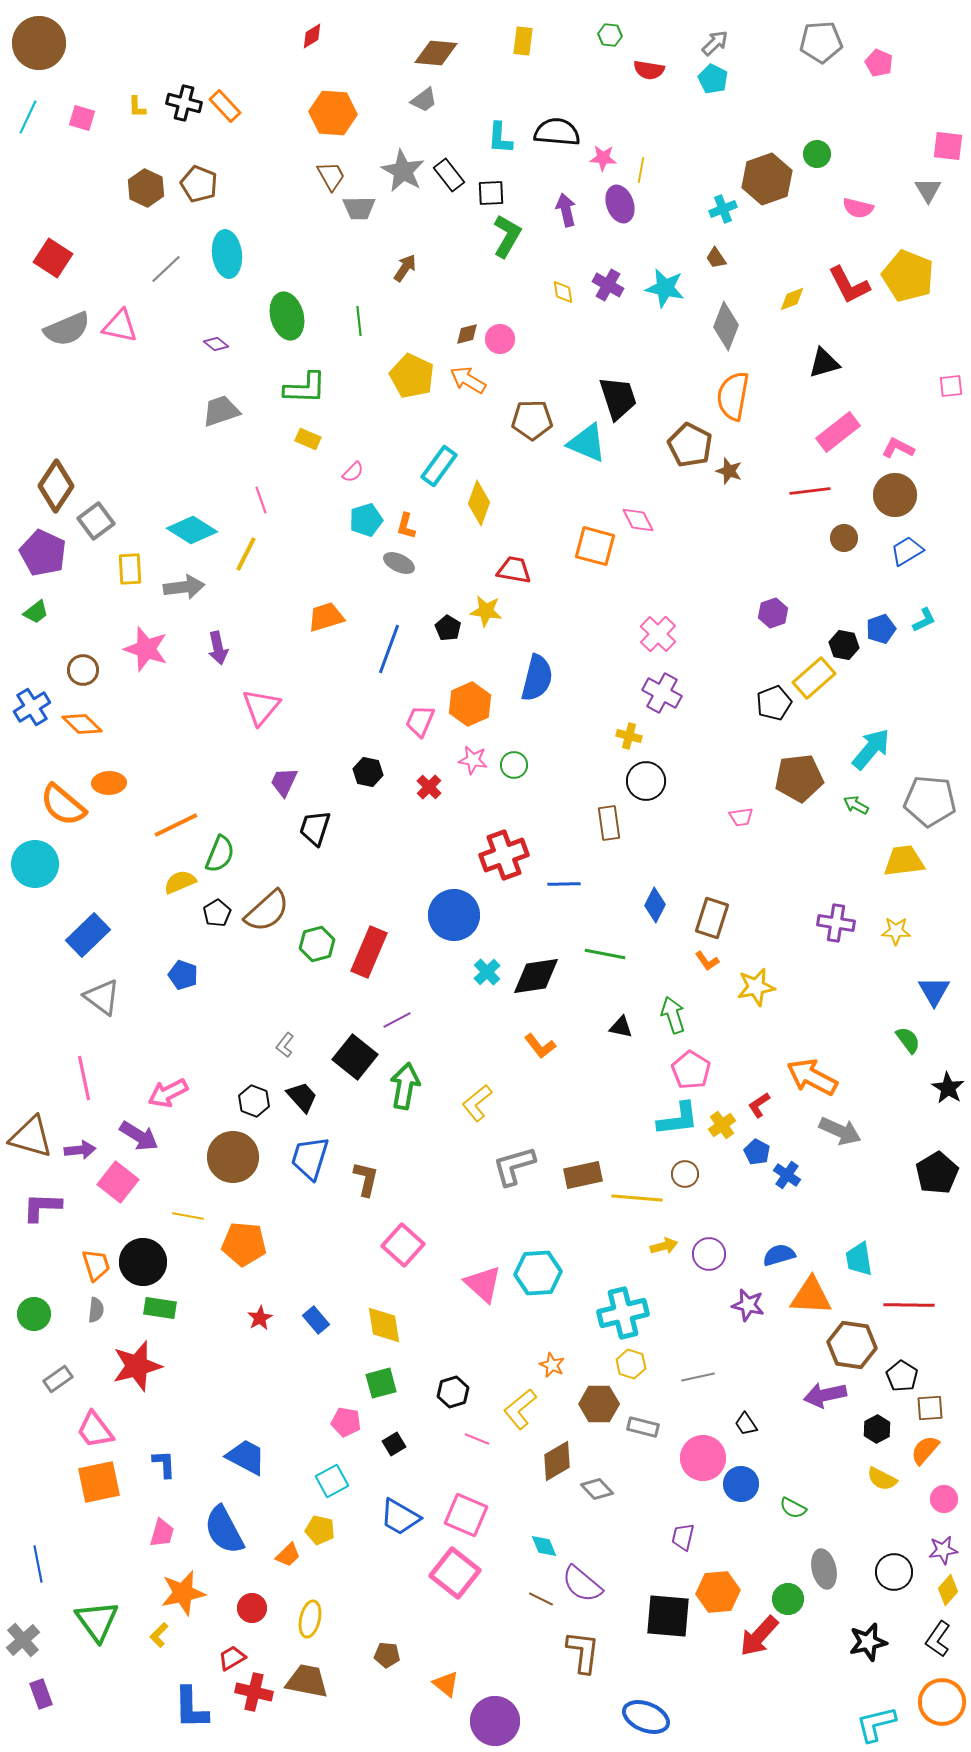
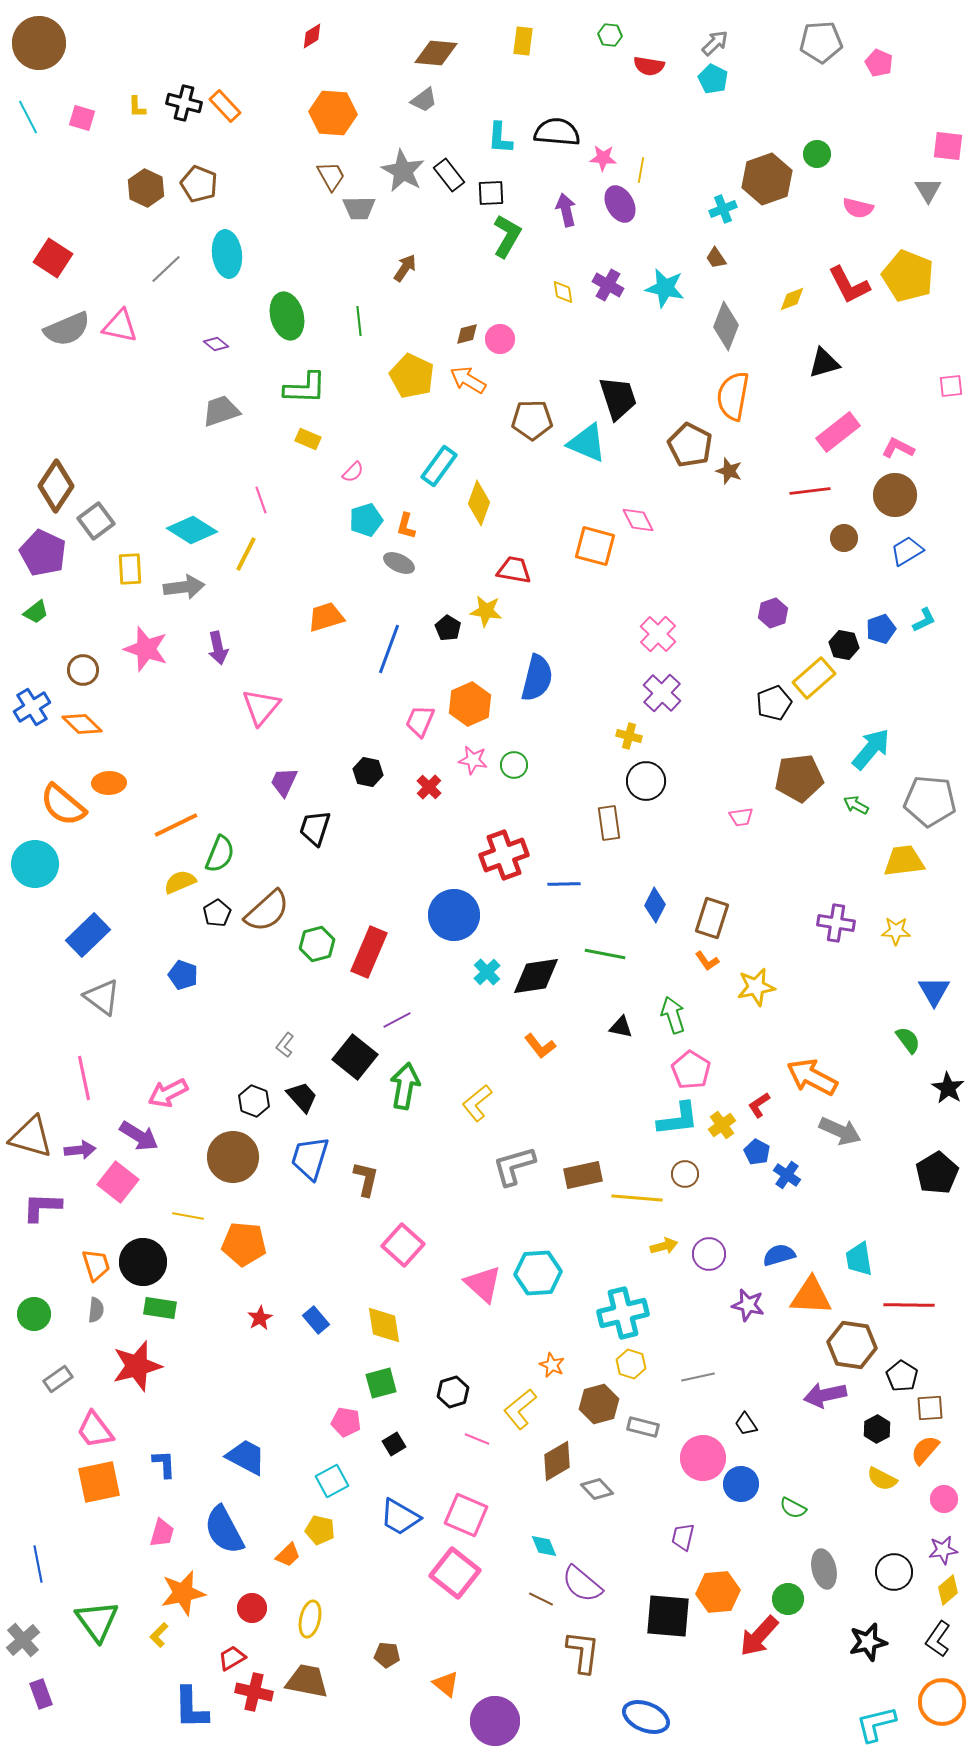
red semicircle at (649, 70): moved 4 px up
cyan line at (28, 117): rotated 52 degrees counterclockwise
purple ellipse at (620, 204): rotated 9 degrees counterclockwise
purple cross at (662, 693): rotated 15 degrees clockwise
brown hexagon at (599, 1404): rotated 15 degrees counterclockwise
yellow diamond at (948, 1590): rotated 8 degrees clockwise
